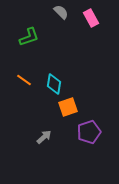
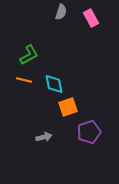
gray semicircle: rotated 63 degrees clockwise
green L-shape: moved 18 px down; rotated 10 degrees counterclockwise
orange line: rotated 21 degrees counterclockwise
cyan diamond: rotated 20 degrees counterclockwise
gray arrow: rotated 28 degrees clockwise
